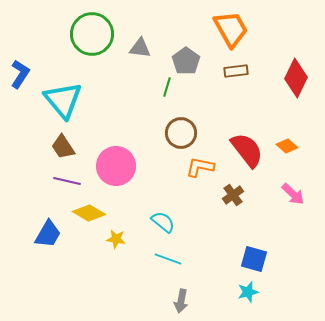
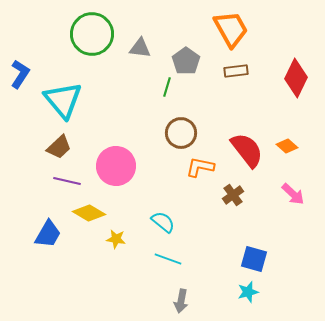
brown trapezoid: moved 4 px left; rotated 100 degrees counterclockwise
